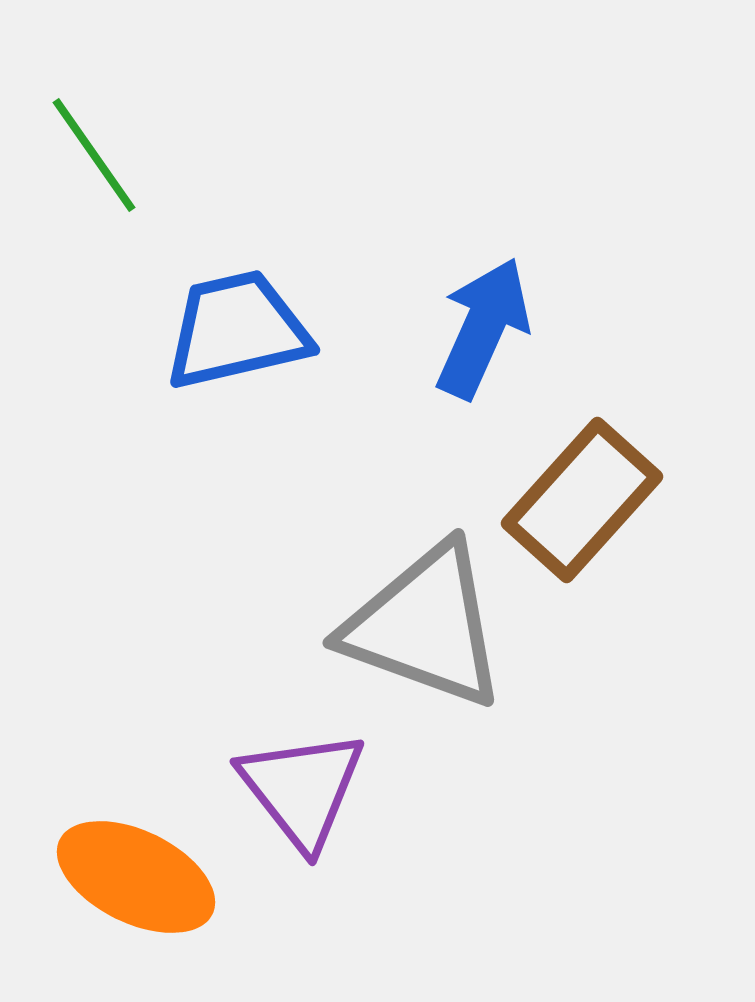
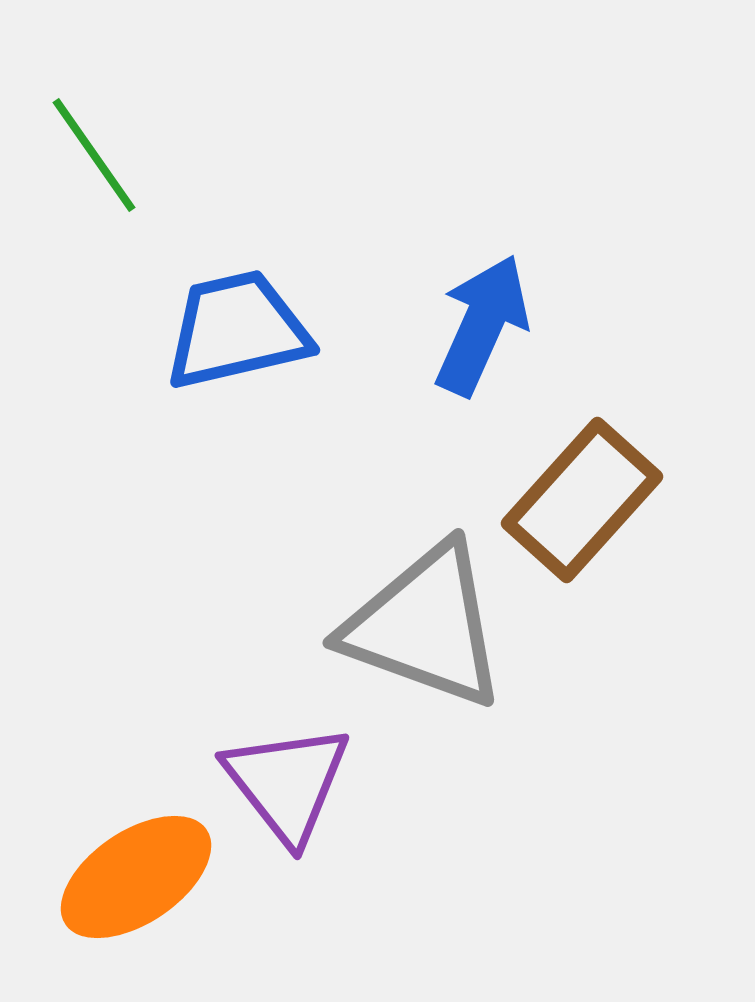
blue arrow: moved 1 px left, 3 px up
purple triangle: moved 15 px left, 6 px up
orange ellipse: rotated 60 degrees counterclockwise
